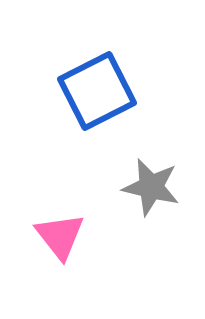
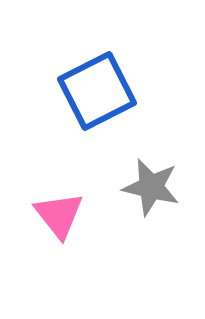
pink triangle: moved 1 px left, 21 px up
